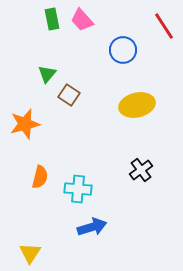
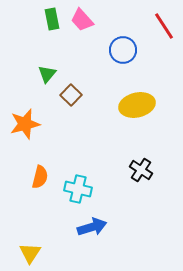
brown square: moved 2 px right; rotated 10 degrees clockwise
black cross: rotated 20 degrees counterclockwise
cyan cross: rotated 8 degrees clockwise
